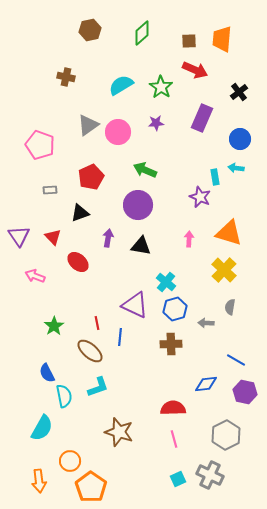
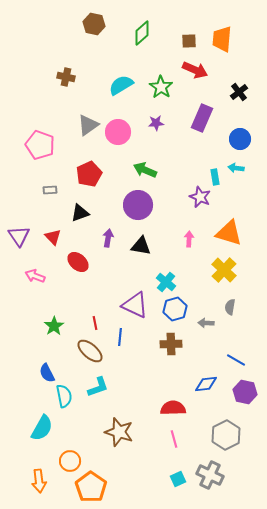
brown hexagon at (90, 30): moved 4 px right, 6 px up; rotated 25 degrees clockwise
red pentagon at (91, 177): moved 2 px left, 3 px up
red line at (97, 323): moved 2 px left
